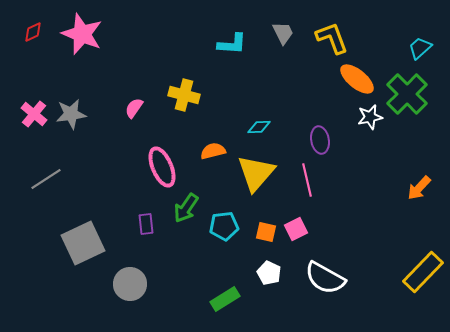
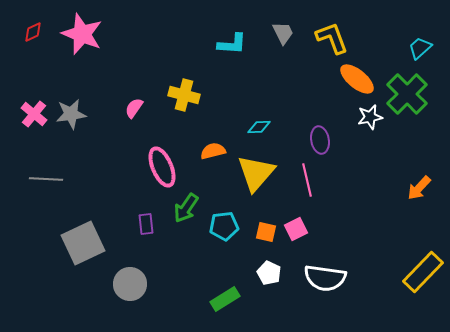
gray line: rotated 36 degrees clockwise
white semicircle: rotated 21 degrees counterclockwise
